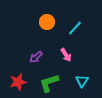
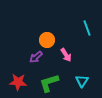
orange circle: moved 18 px down
cyan line: moved 12 px right; rotated 63 degrees counterclockwise
red star: rotated 18 degrees clockwise
